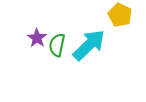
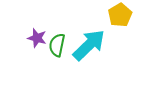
yellow pentagon: rotated 15 degrees clockwise
purple star: rotated 18 degrees counterclockwise
